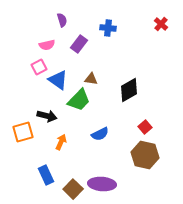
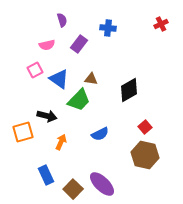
red cross: rotated 24 degrees clockwise
pink square: moved 4 px left, 3 px down
blue triangle: moved 1 px right, 1 px up
purple ellipse: rotated 40 degrees clockwise
